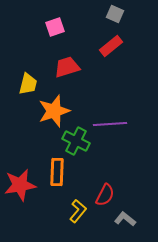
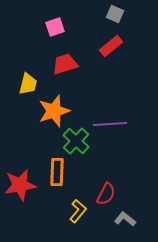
red trapezoid: moved 2 px left, 3 px up
green cross: rotated 16 degrees clockwise
red semicircle: moved 1 px right, 1 px up
